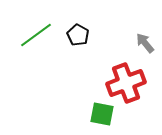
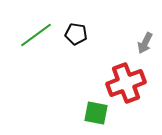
black pentagon: moved 2 px left, 1 px up; rotated 20 degrees counterclockwise
gray arrow: rotated 115 degrees counterclockwise
green square: moved 6 px left, 1 px up
